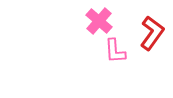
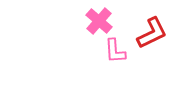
red L-shape: rotated 28 degrees clockwise
